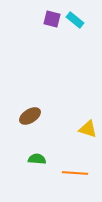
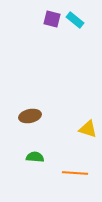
brown ellipse: rotated 20 degrees clockwise
green semicircle: moved 2 px left, 2 px up
